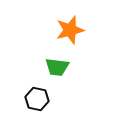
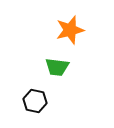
black hexagon: moved 2 px left, 2 px down
